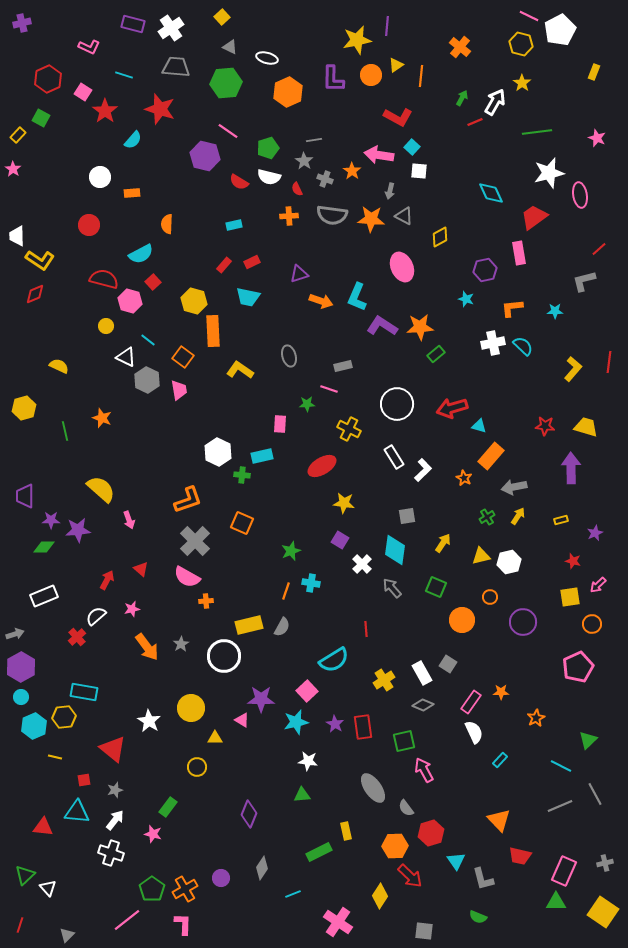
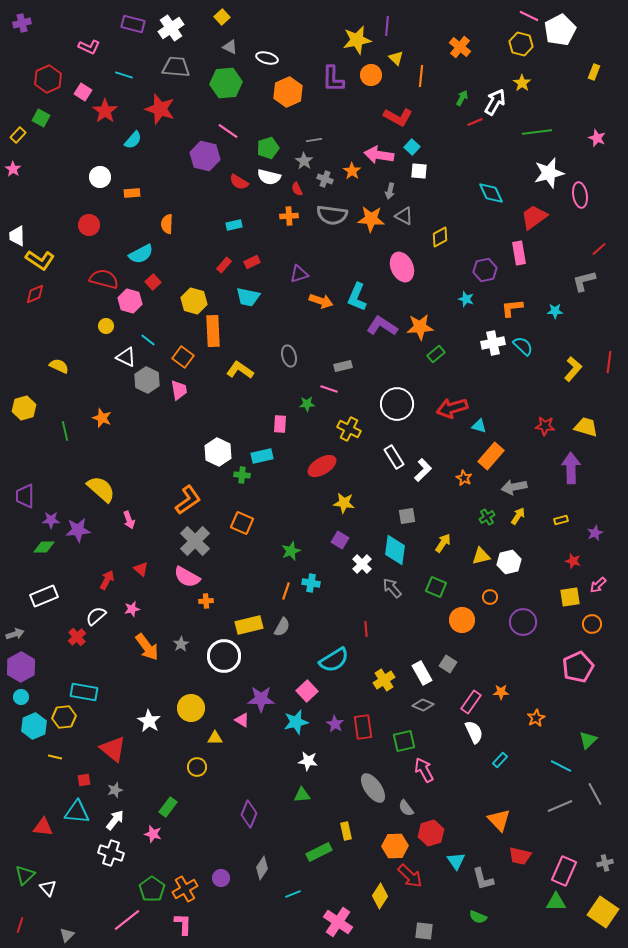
yellow triangle at (396, 65): moved 7 px up; rotated 42 degrees counterclockwise
orange L-shape at (188, 500): rotated 16 degrees counterclockwise
